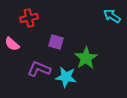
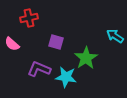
cyan arrow: moved 3 px right, 20 px down
